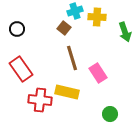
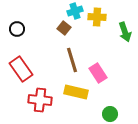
brown line: moved 2 px down
yellow rectangle: moved 9 px right
